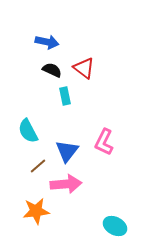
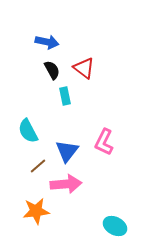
black semicircle: rotated 36 degrees clockwise
